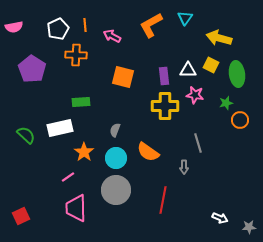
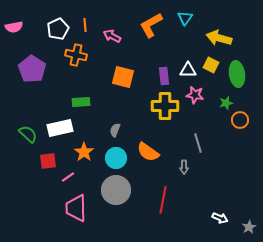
orange cross: rotated 10 degrees clockwise
green semicircle: moved 2 px right, 1 px up
red square: moved 27 px right, 55 px up; rotated 18 degrees clockwise
gray star: rotated 24 degrees counterclockwise
